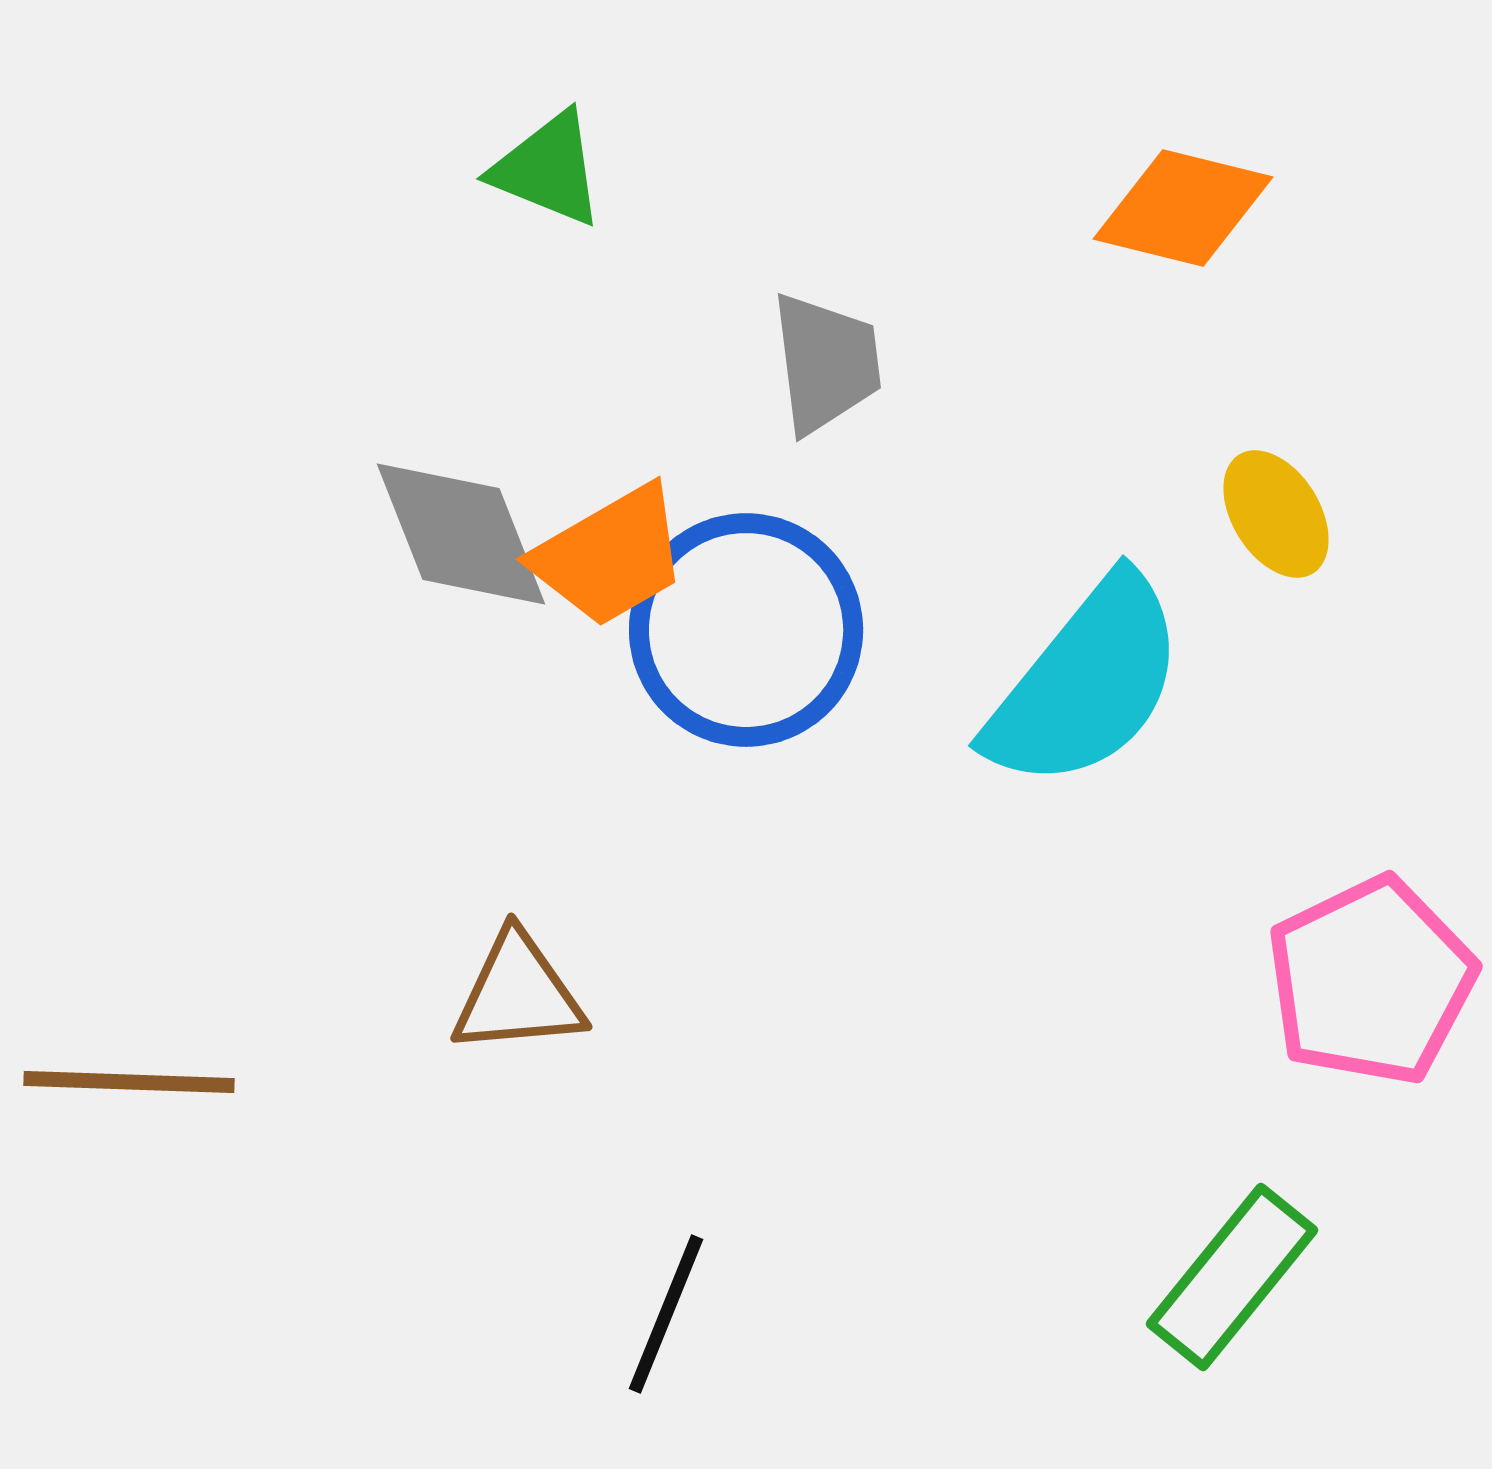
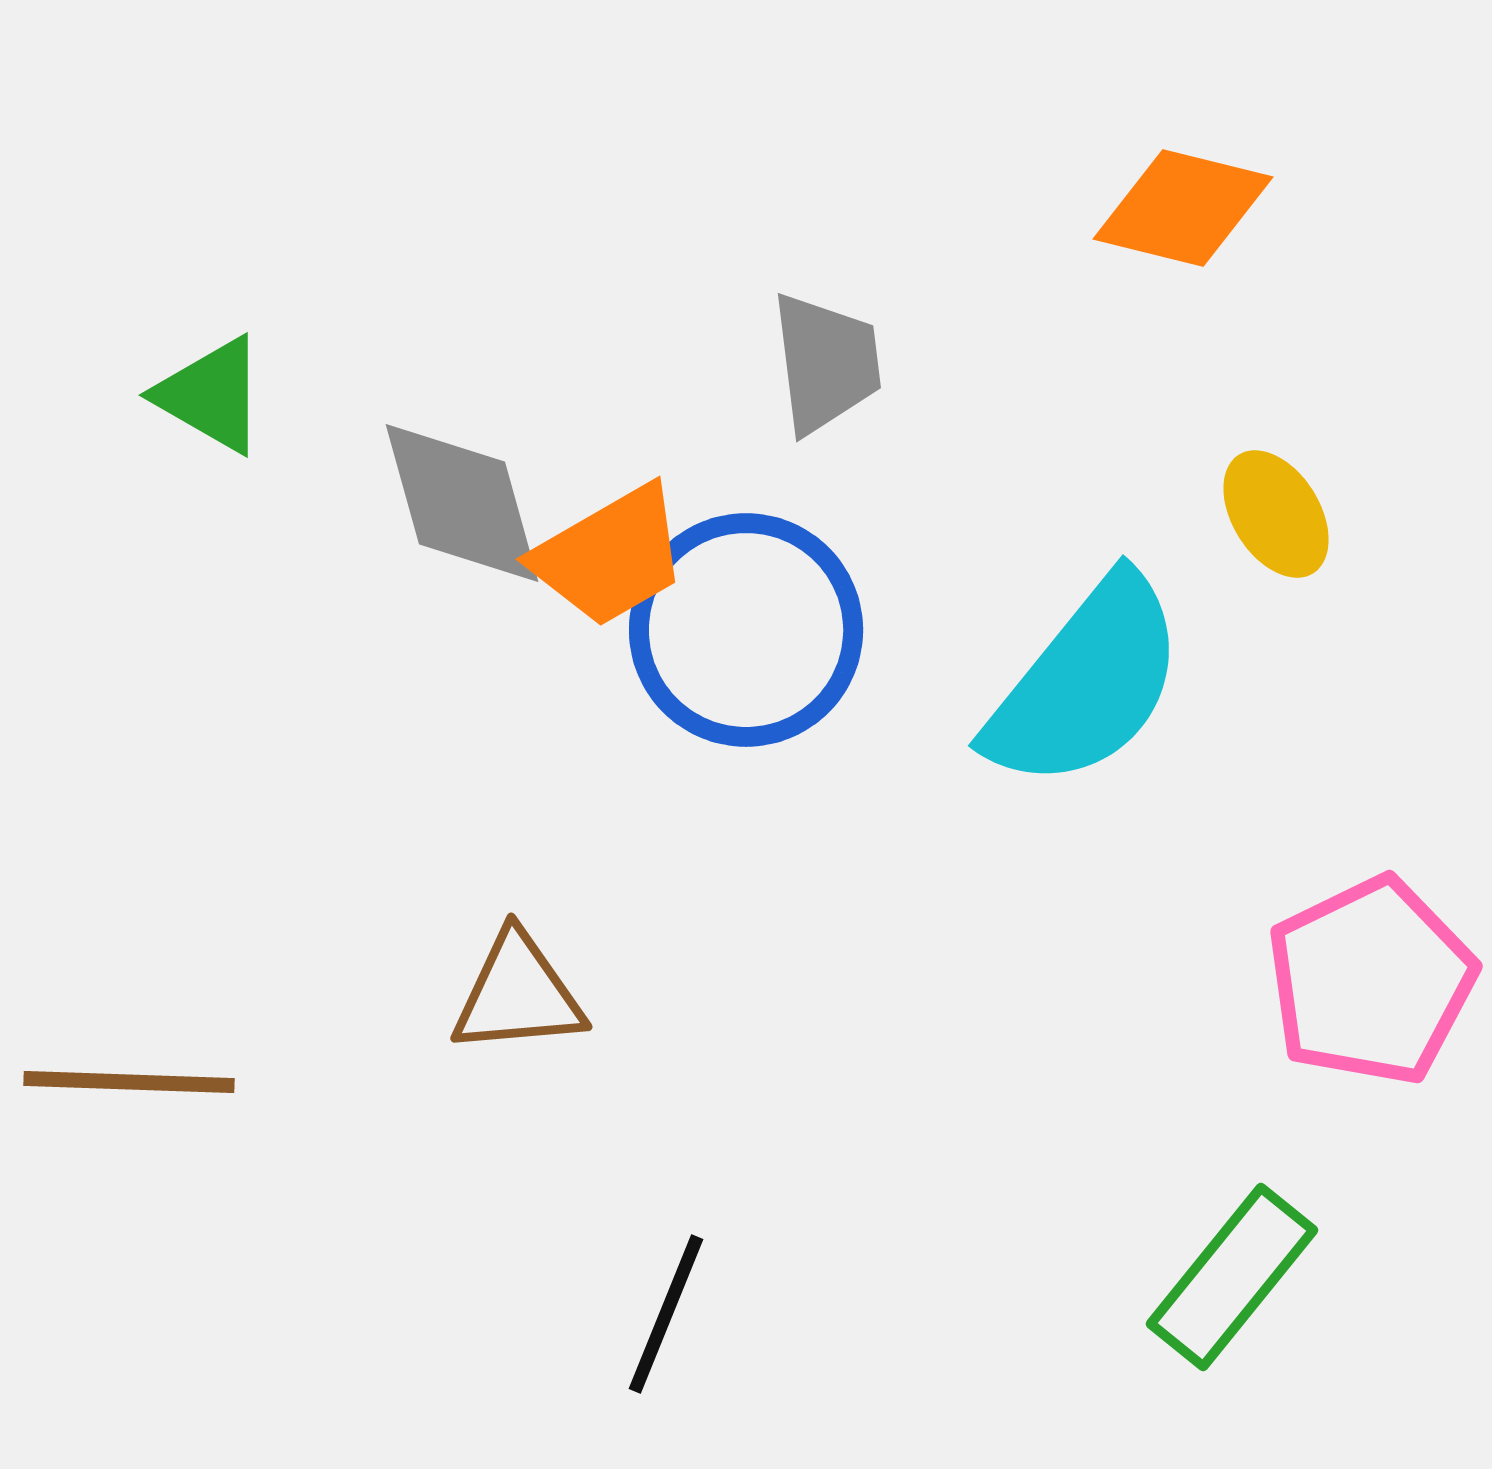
green triangle: moved 337 px left, 226 px down; rotated 8 degrees clockwise
gray diamond: moved 1 px right, 31 px up; rotated 6 degrees clockwise
